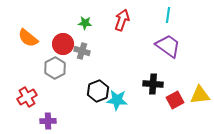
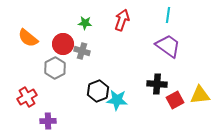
black cross: moved 4 px right
